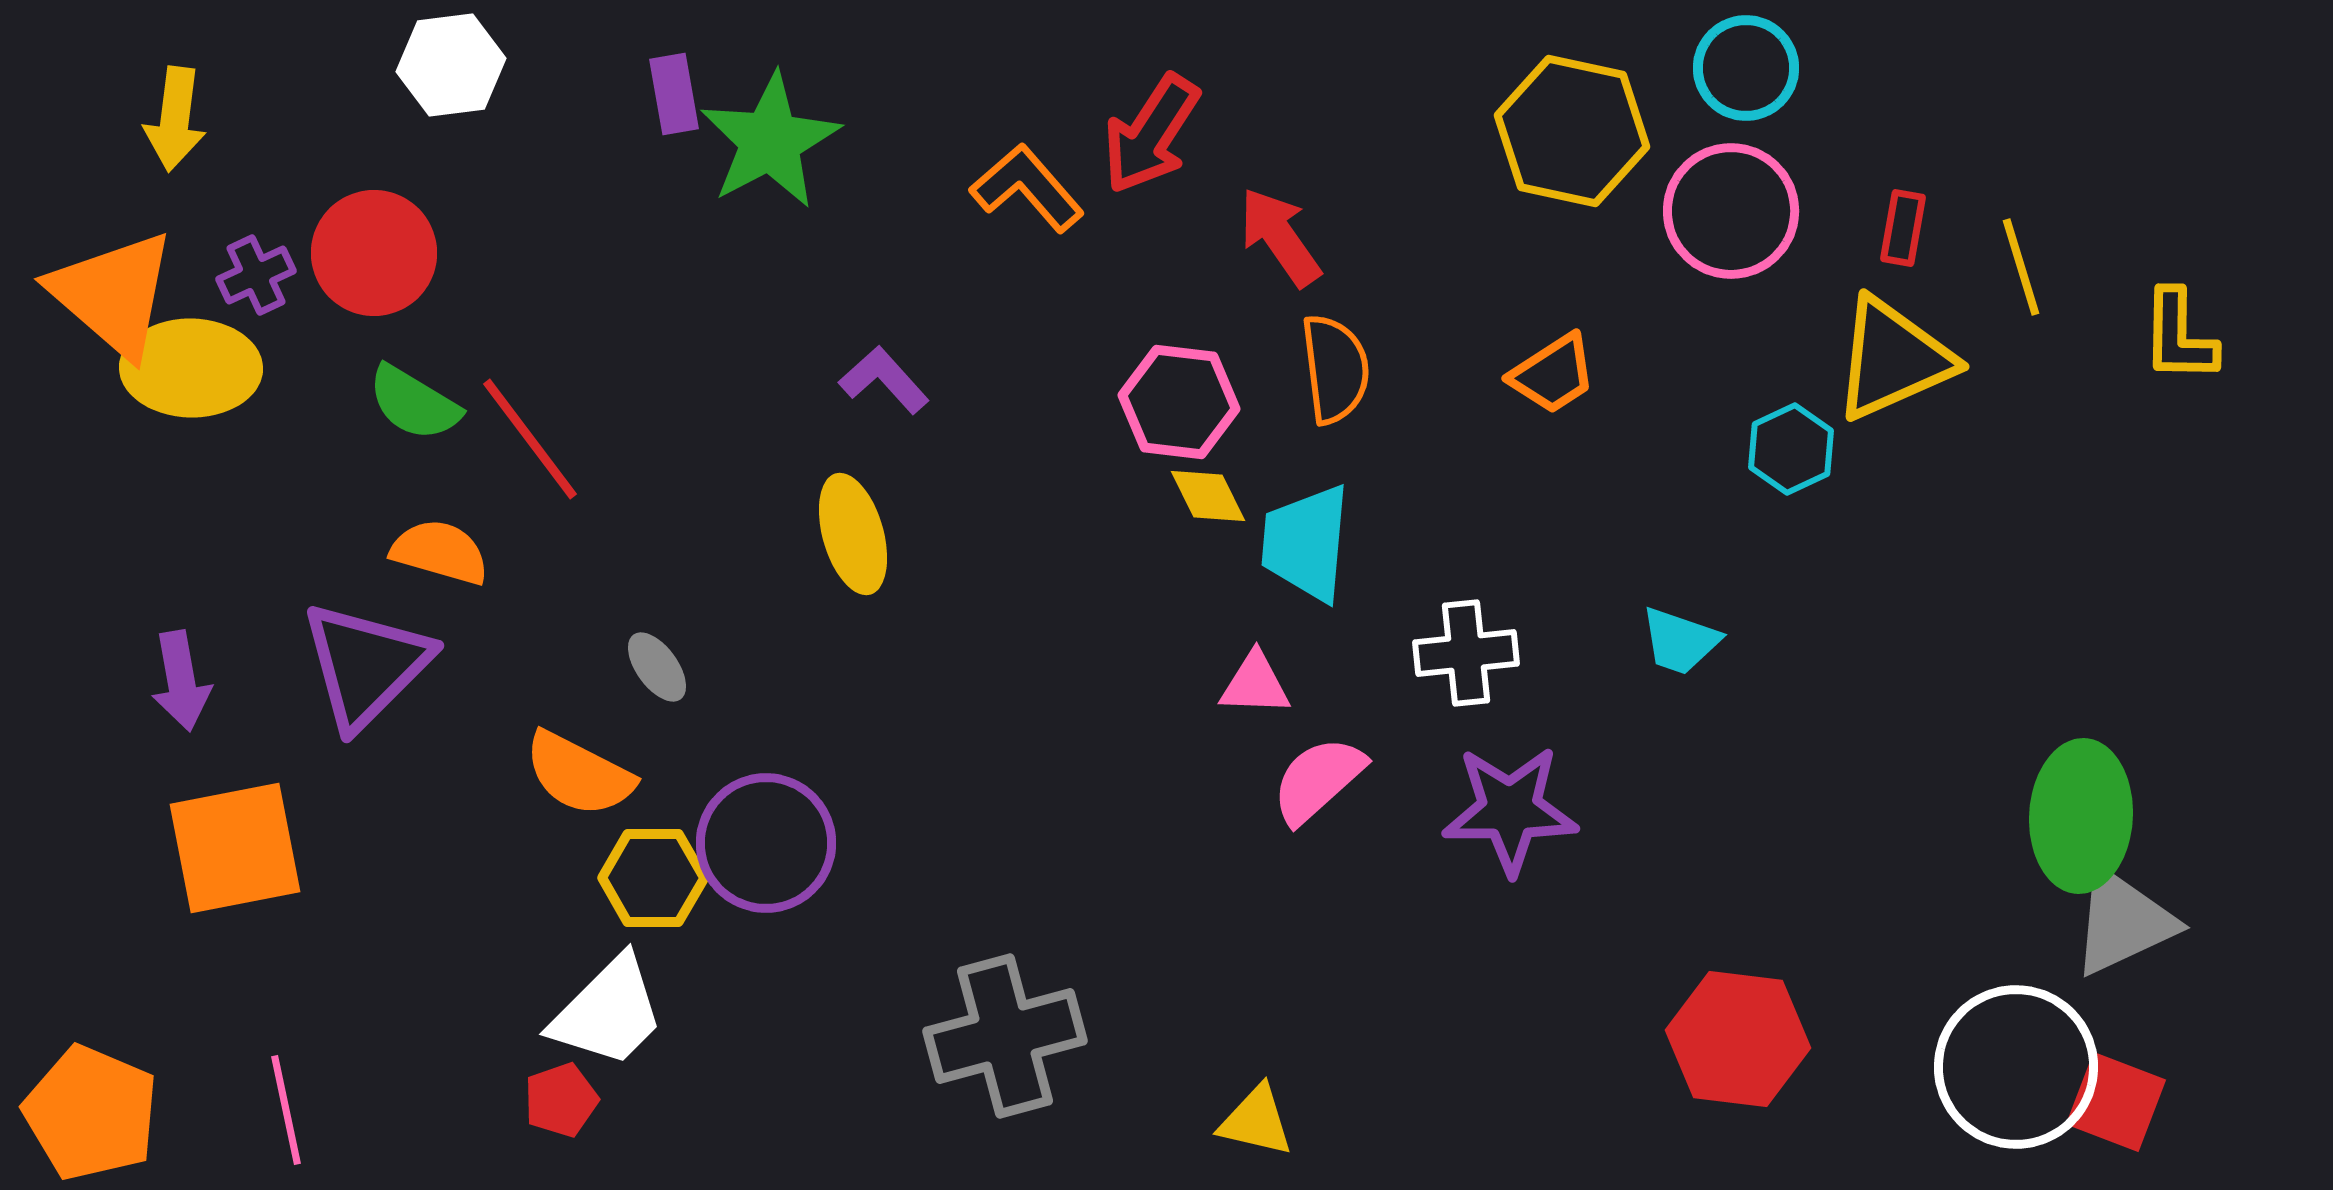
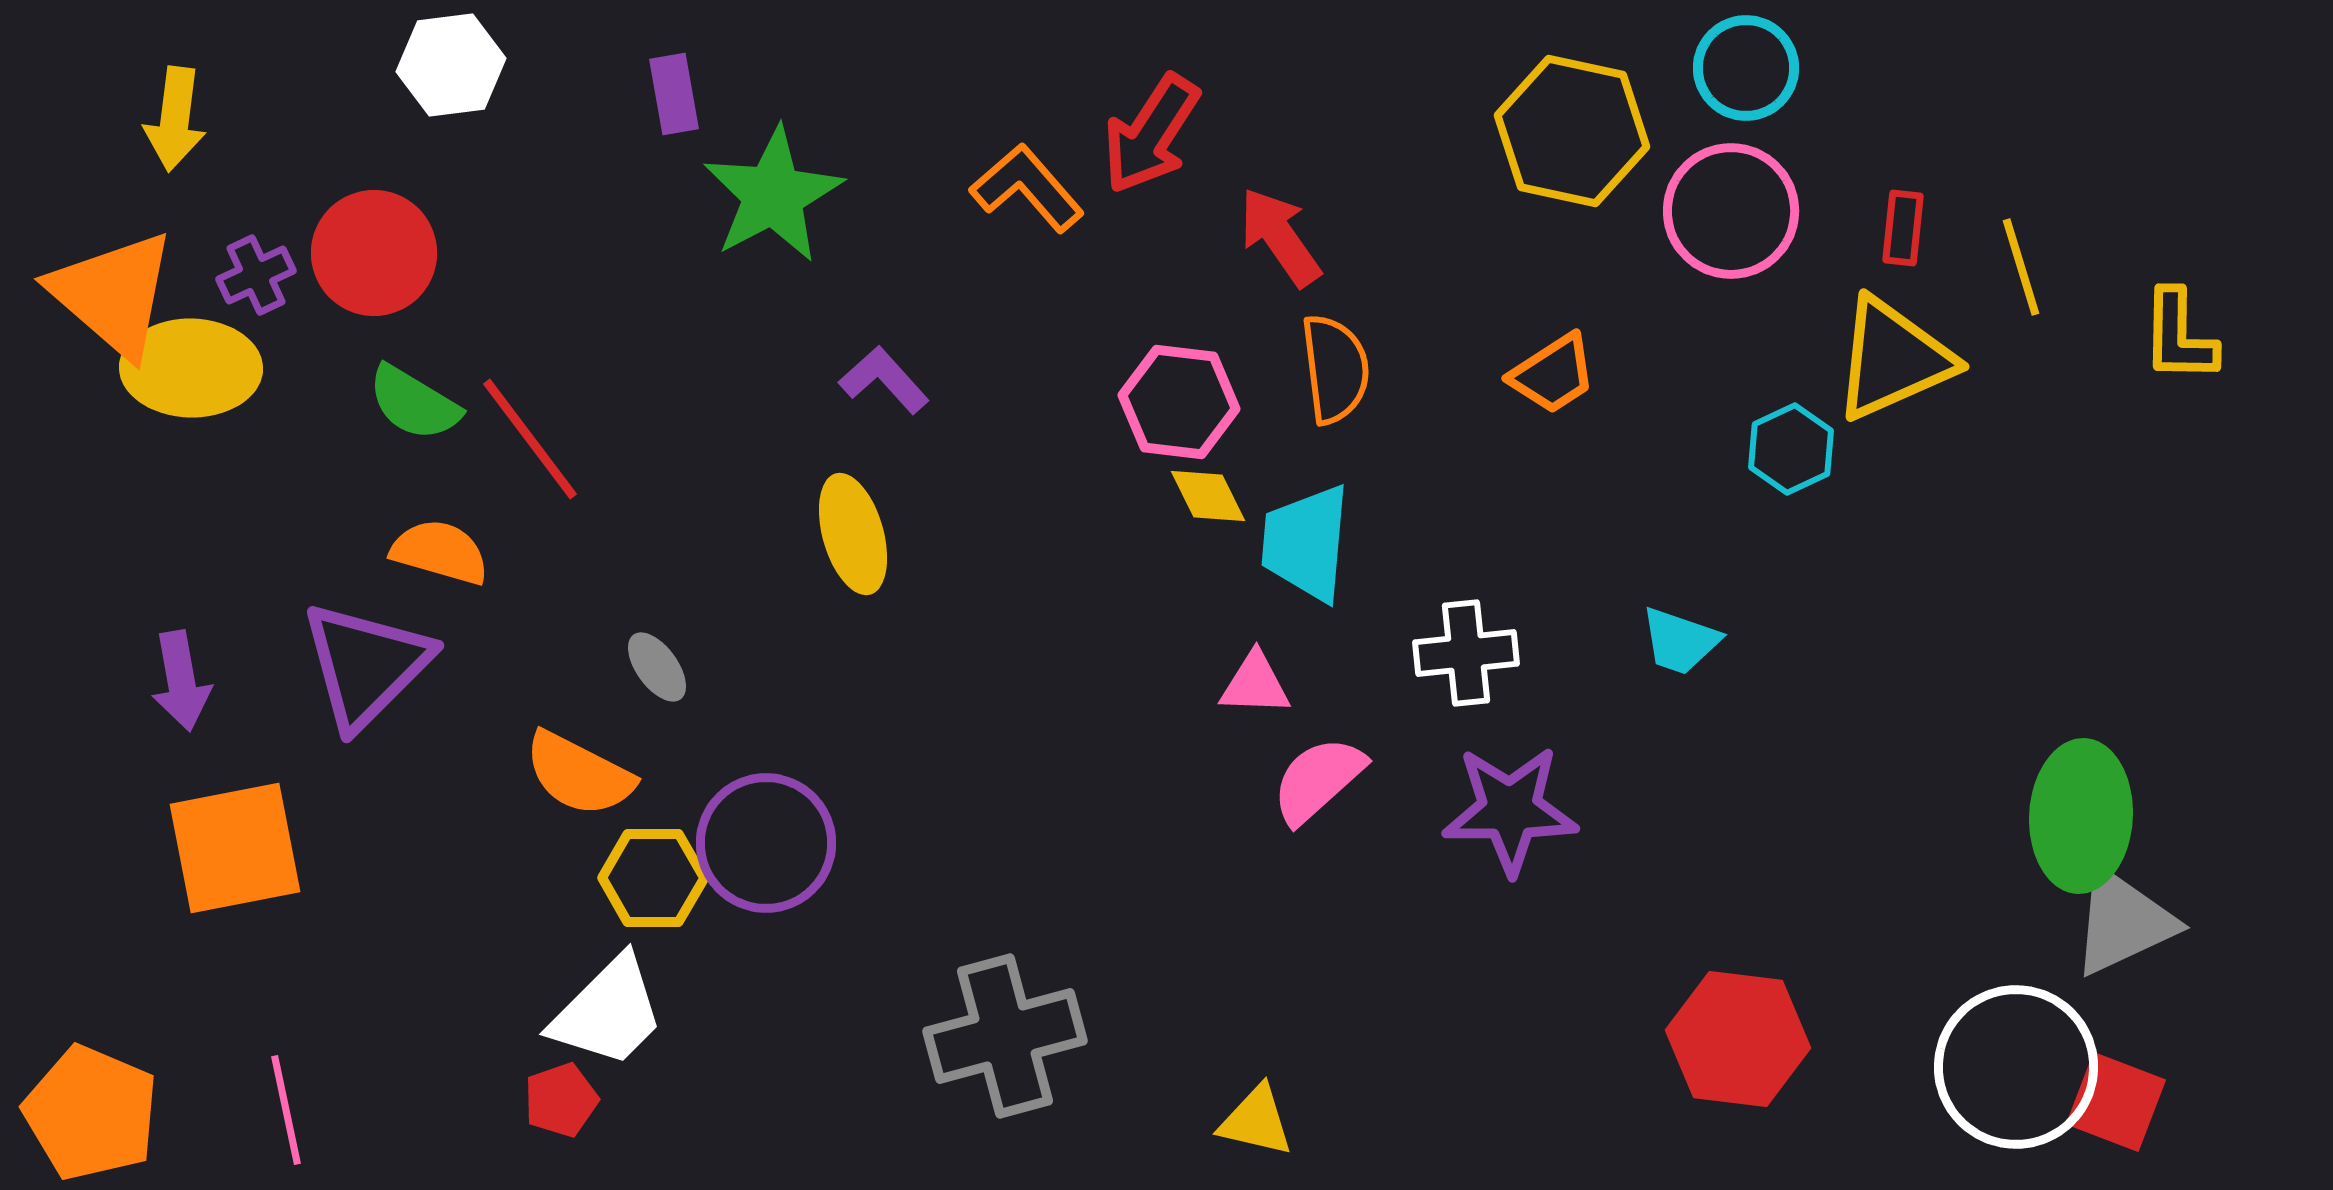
green star at (770, 141): moved 3 px right, 54 px down
red rectangle at (1903, 228): rotated 4 degrees counterclockwise
